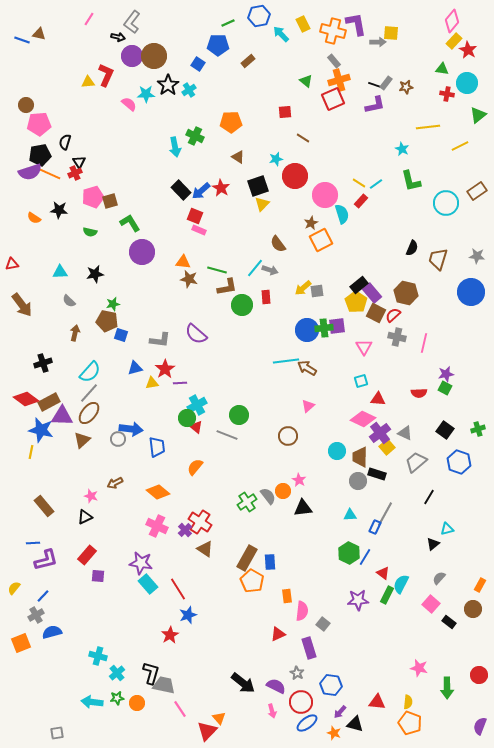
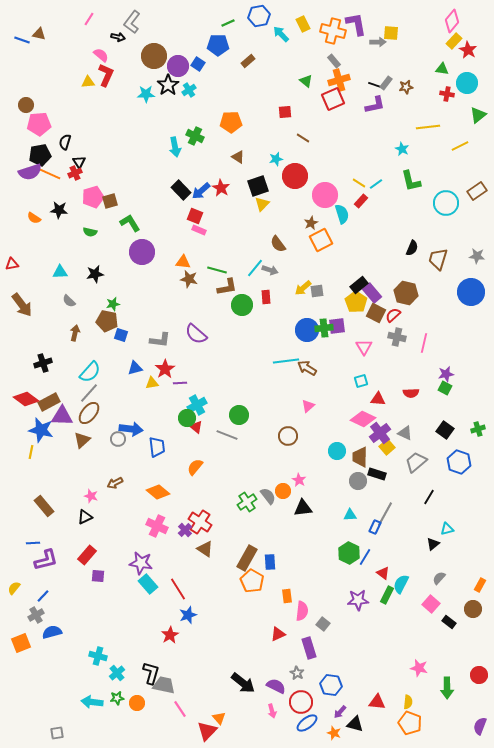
purple circle at (132, 56): moved 46 px right, 10 px down
pink semicircle at (129, 104): moved 28 px left, 49 px up
red semicircle at (419, 393): moved 8 px left
